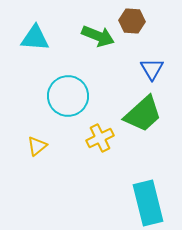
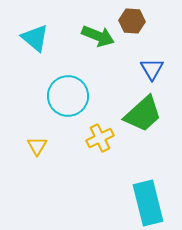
cyan triangle: rotated 36 degrees clockwise
yellow triangle: rotated 20 degrees counterclockwise
